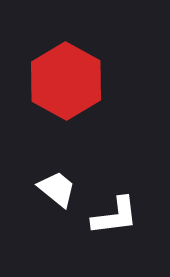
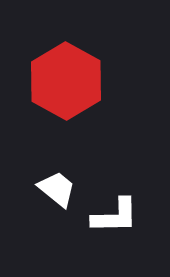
white L-shape: rotated 6 degrees clockwise
